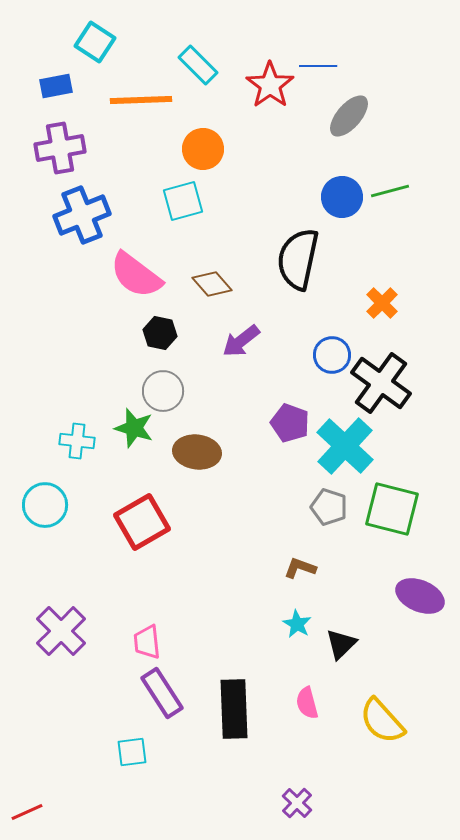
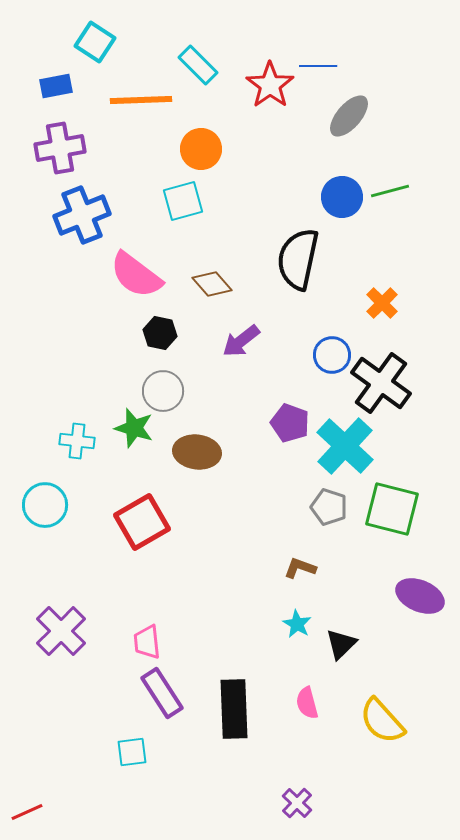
orange circle at (203, 149): moved 2 px left
